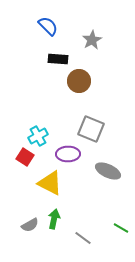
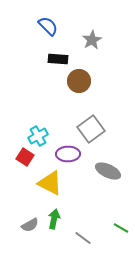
gray square: rotated 32 degrees clockwise
